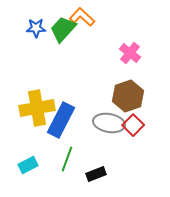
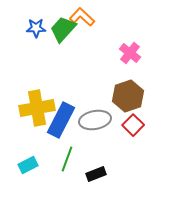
gray ellipse: moved 14 px left, 3 px up; rotated 20 degrees counterclockwise
